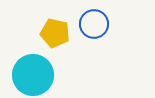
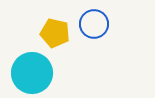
cyan circle: moved 1 px left, 2 px up
